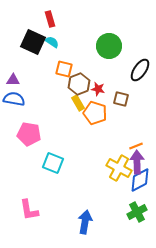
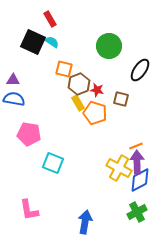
red rectangle: rotated 14 degrees counterclockwise
red star: moved 1 px left, 1 px down
